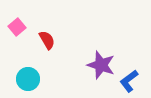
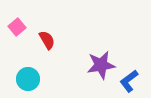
purple star: rotated 28 degrees counterclockwise
